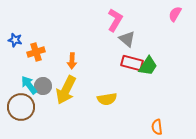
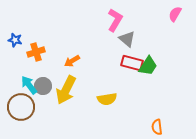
orange arrow: rotated 56 degrees clockwise
